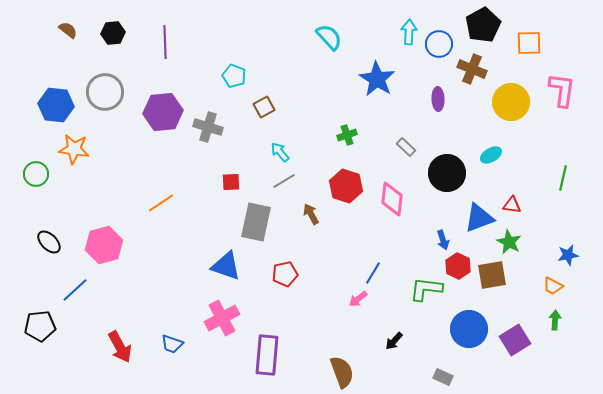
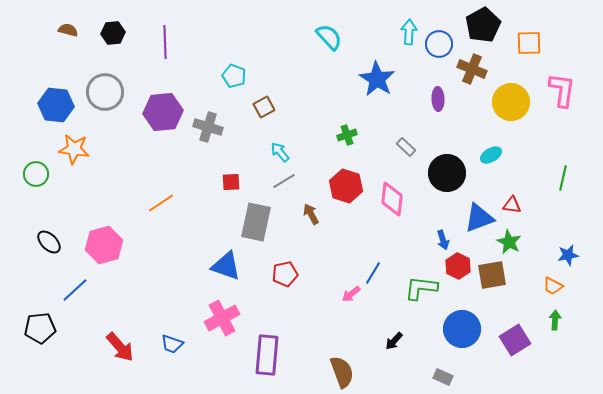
brown semicircle at (68, 30): rotated 24 degrees counterclockwise
green L-shape at (426, 289): moved 5 px left, 1 px up
pink arrow at (358, 299): moved 7 px left, 5 px up
black pentagon at (40, 326): moved 2 px down
blue circle at (469, 329): moved 7 px left
red arrow at (120, 347): rotated 12 degrees counterclockwise
